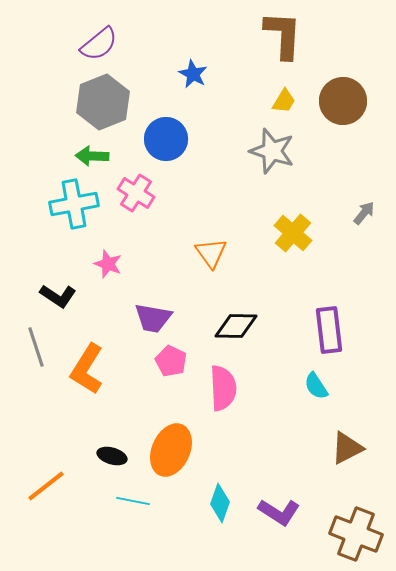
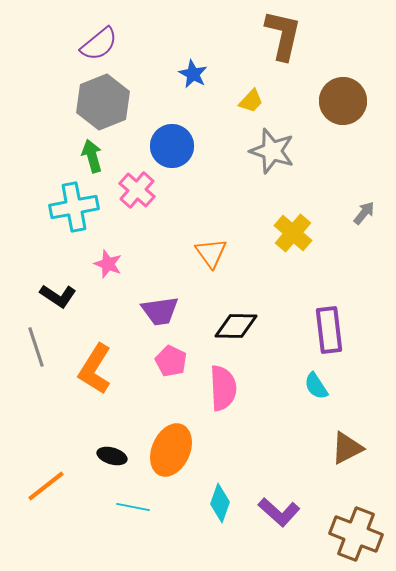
brown L-shape: rotated 10 degrees clockwise
yellow trapezoid: moved 33 px left; rotated 12 degrees clockwise
blue circle: moved 6 px right, 7 px down
green arrow: rotated 72 degrees clockwise
pink cross: moved 1 px right, 3 px up; rotated 9 degrees clockwise
cyan cross: moved 3 px down
purple trapezoid: moved 7 px right, 7 px up; rotated 18 degrees counterclockwise
orange L-shape: moved 8 px right
cyan line: moved 6 px down
purple L-shape: rotated 9 degrees clockwise
